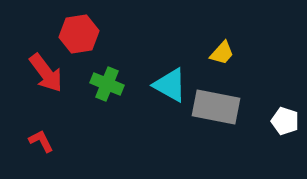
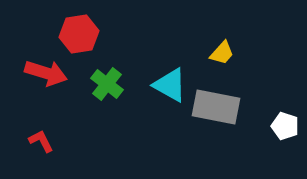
red arrow: rotated 36 degrees counterclockwise
green cross: rotated 16 degrees clockwise
white pentagon: moved 5 px down
